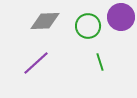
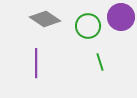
gray diamond: moved 2 px up; rotated 36 degrees clockwise
purple line: rotated 48 degrees counterclockwise
